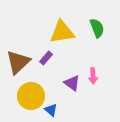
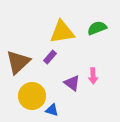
green semicircle: rotated 90 degrees counterclockwise
purple rectangle: moved 4 px right, 1 px up
yellow circle: moved 1 px right
blue triangle: moved 1 px right; rotated 24 degrees counterclockwise
